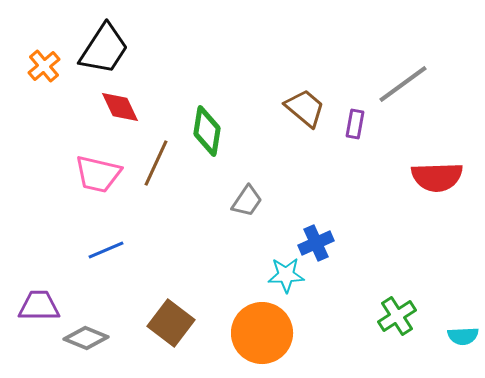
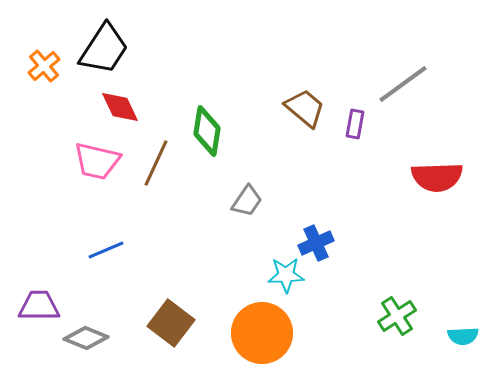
pink trapezoid: moved 1 px left, 13 px up
